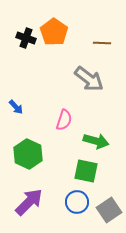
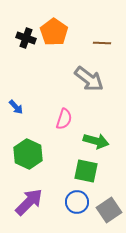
pink semicircle: moved 1 px up
